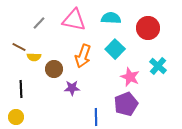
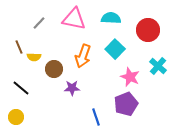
pink triangle: moved 1 px up
red circle: moved 2 px down
brown line: rotated 40 degrees clockwise
black line: moved 1 px up; rotated 48 degrees counterclockwise
blue line: rotated 18 degrees counterclockwise
